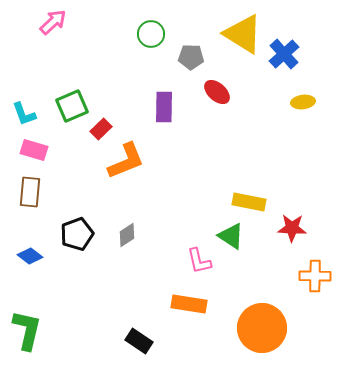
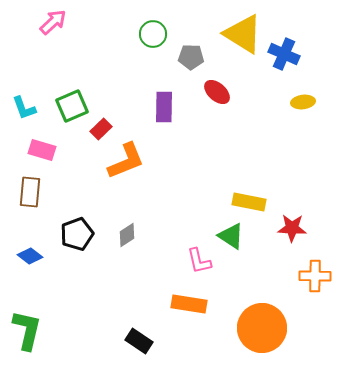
green circle: moved 2 px right
blue cross: rotated 24 degrees counterclockwise
cyan L-shape: moved 6 px up
pink rectangle: moved 8 px right
